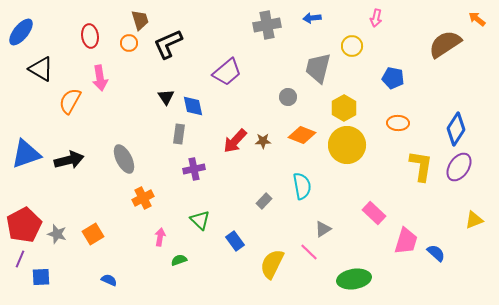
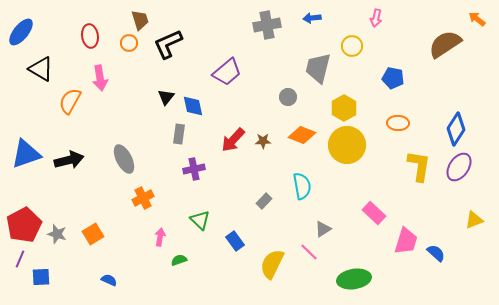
black triangle at (166, 97): rotated 12 degrees clockwise
red arrow at (235, 141): moved 2 px left, 1 px up
yellow L-shape at (421, 166): moved 2 px left
